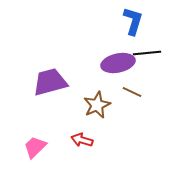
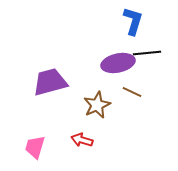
pink trapezoid: rotated 30 degrees counterclockwise
